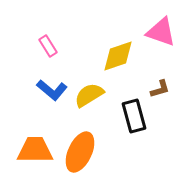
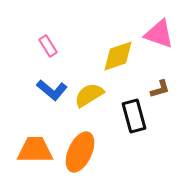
pink triangle: moved 2 px left, 2 px down
